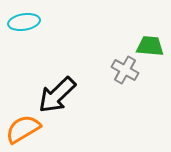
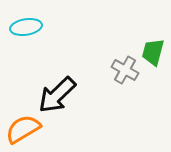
cyan ellipse: moved 2 px right, 5 px down
green trapezoid: moved 3 px right, 6 px down; rotated 80 degrees counterclockwise
